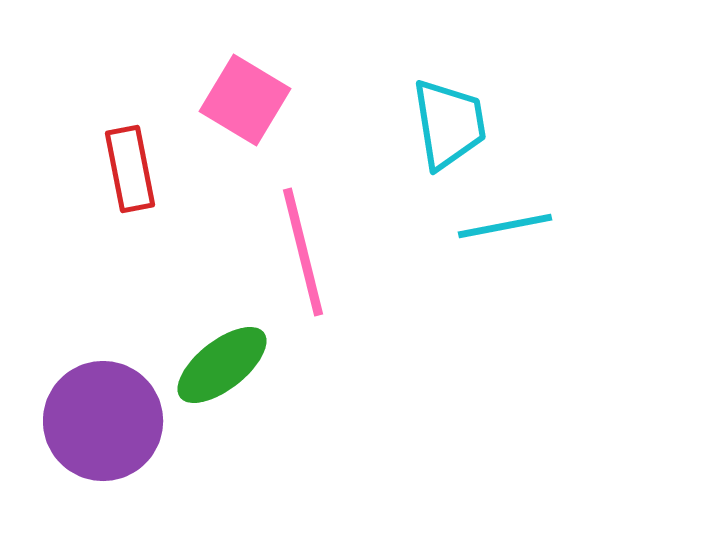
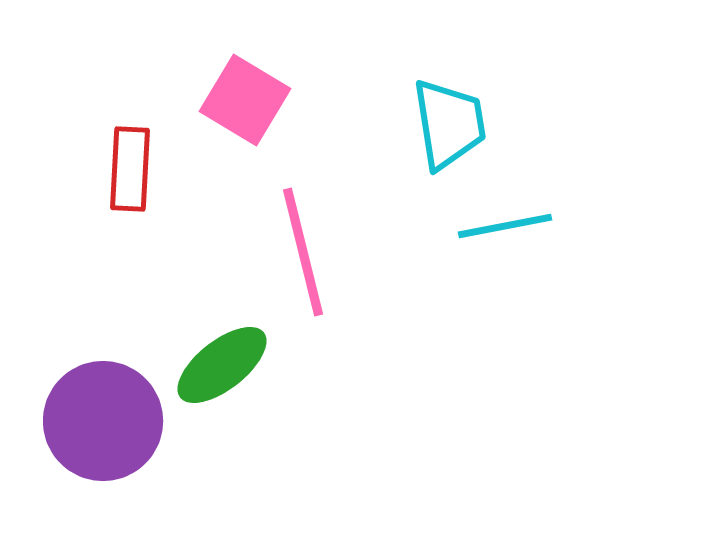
red rectangle: rotated 14 degrees clockwise
